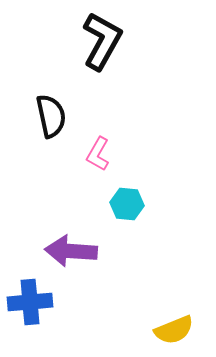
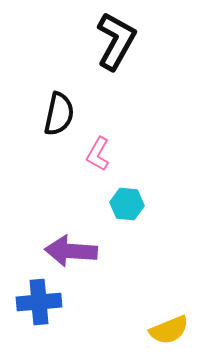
black L-shape: moved 14 px right
black semicircle: moved 8 px right, 2 px up; rotated 24 degrees clockwise
blue cross: moved 9 px right
yellow semicircle: moved 5 px left
